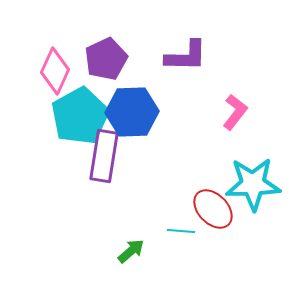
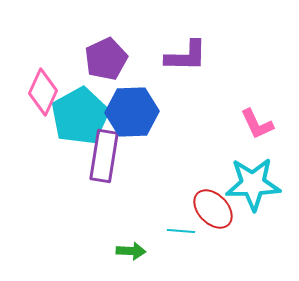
pink diamond: moved 12 px left, 21 px down
pink L-shape: moved 22 px right, 12 px down; rotated 117 degrees clockwise
green arrow: rotated 44 degrees clockwise
